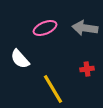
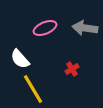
red cross: moved 15 px left; rotated 24 degrees counterclockwise
yellow line: moved 20 px left
